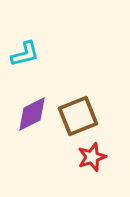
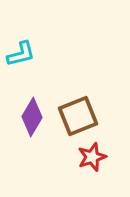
cyan L-shape: moved 4 px left
purple diamond: moved 3 px down; rotated 33 degrees counterclockwise
